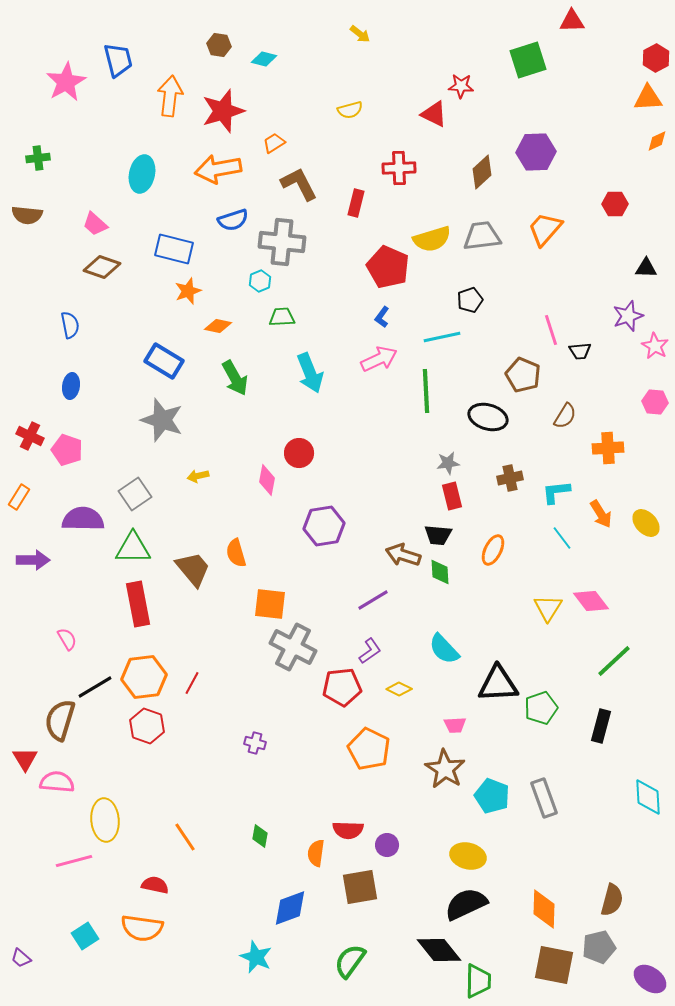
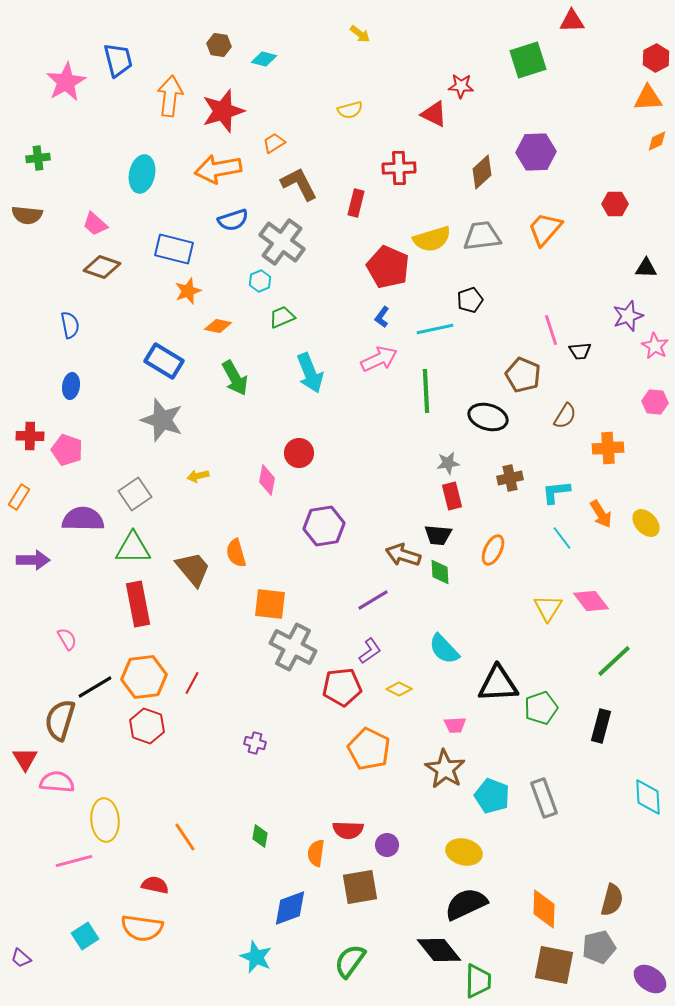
gray cross at (282, 242): rotated 30 degrees clockwise
green trapezoid at (282, 317): rotated 20 degrees counterclockwise
cyan line at (442, 337): moved 7 px left, 8 px up
red cross at (30, 436): rotated 24 degrees counterclockwise
yellow ellipse at (468, 856): moved 4 px left, 4 px up
